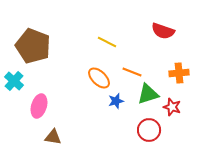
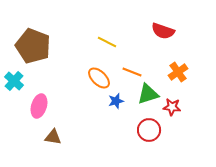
orange cross: moved 1 px left, 1 px up; rotated 30 degrees counterclockwise
red star: rotated 12 degrees counterclockwise
